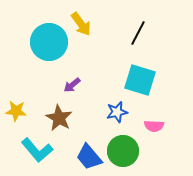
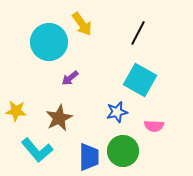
yellow arrow: moved 1 px right
cyan square: rotated 12 degrees clockwise
purple arrow: moved 2 px left, 7 px up
brown star: rotated 16 degrees clockwise
blue trapezoid: rotated 140 degrees counterclockwise
